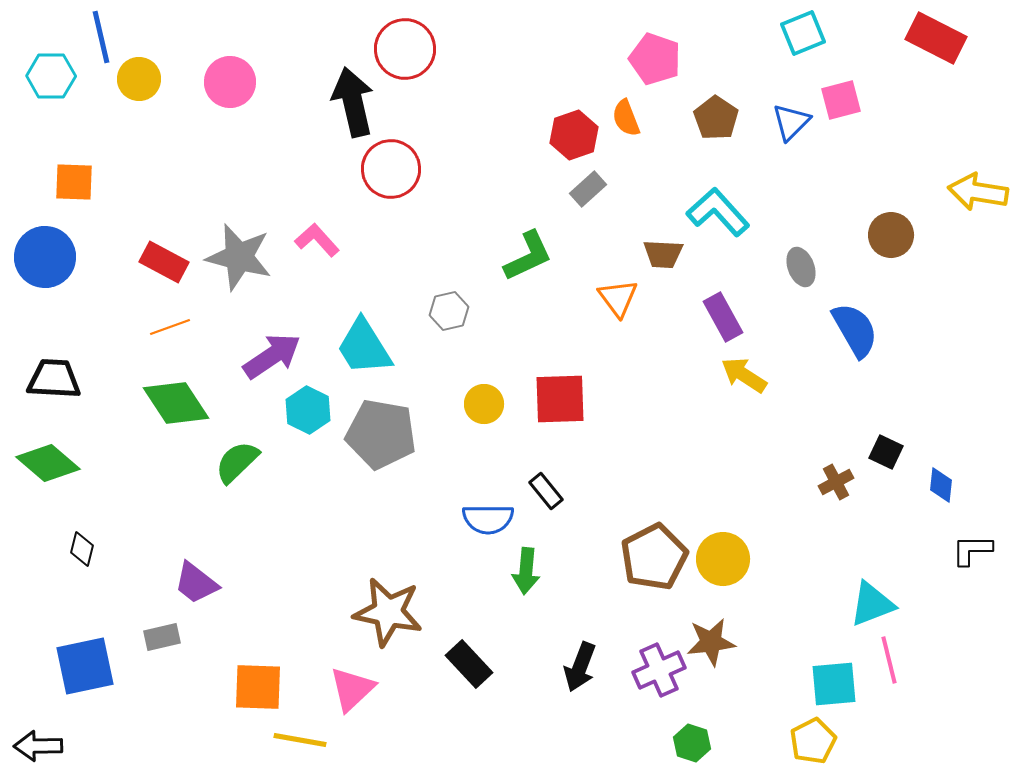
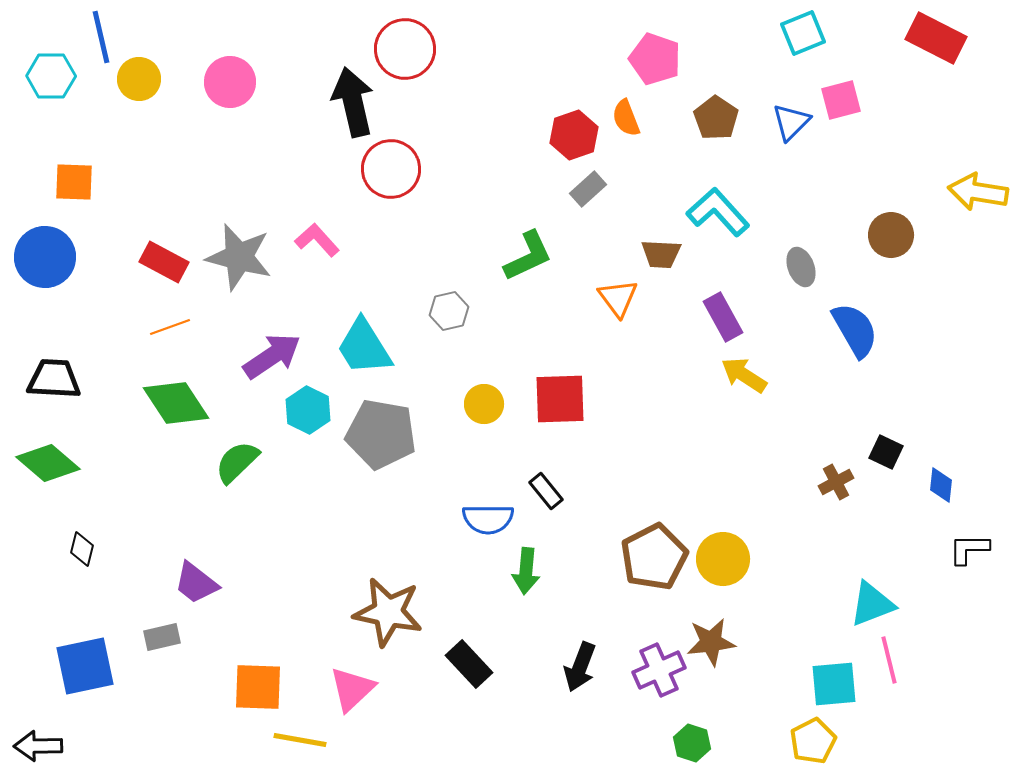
brown trapezoid at (663, 254): moved 2 px left
black L-shape at (972, 550): moved 3 px left, 1 px up
